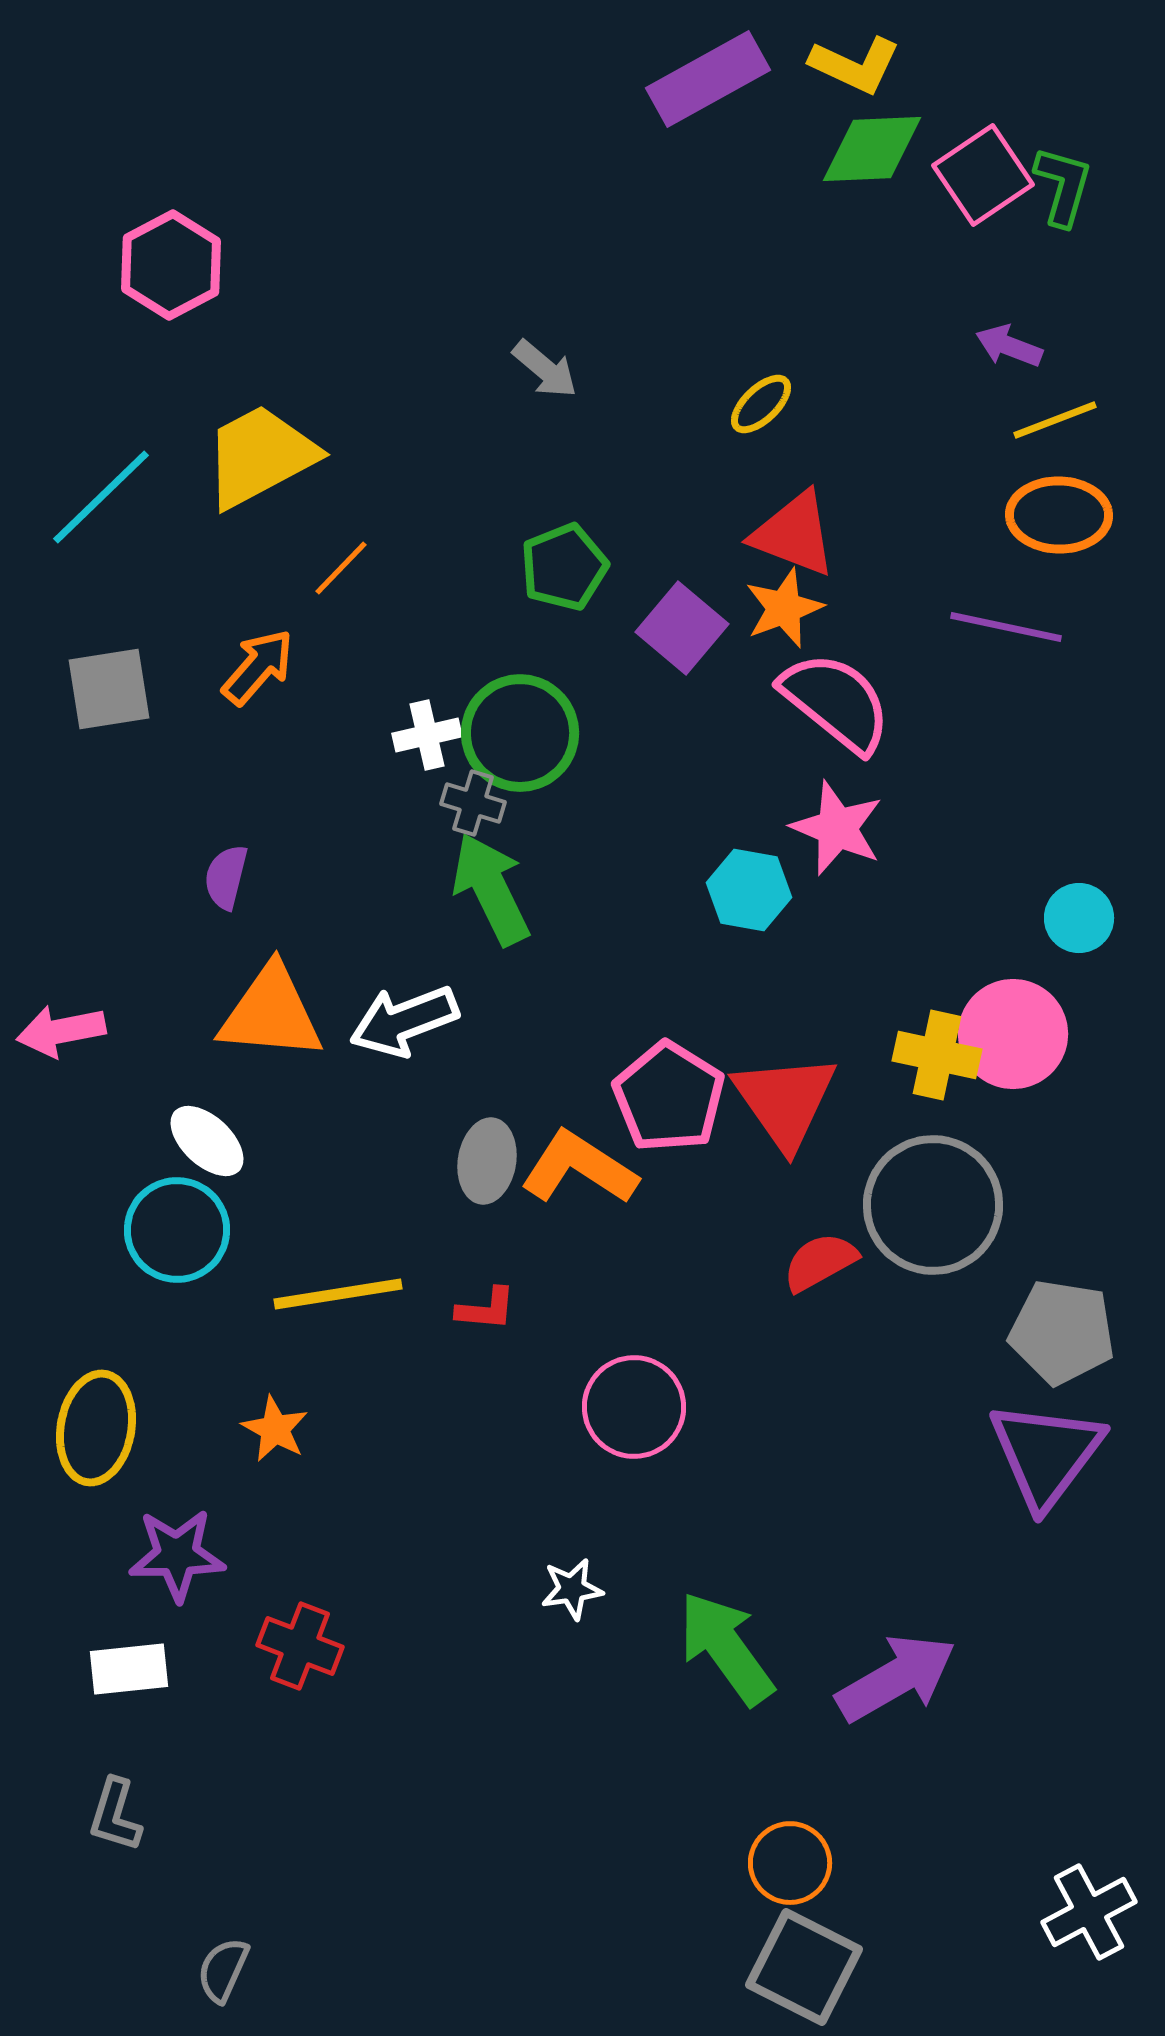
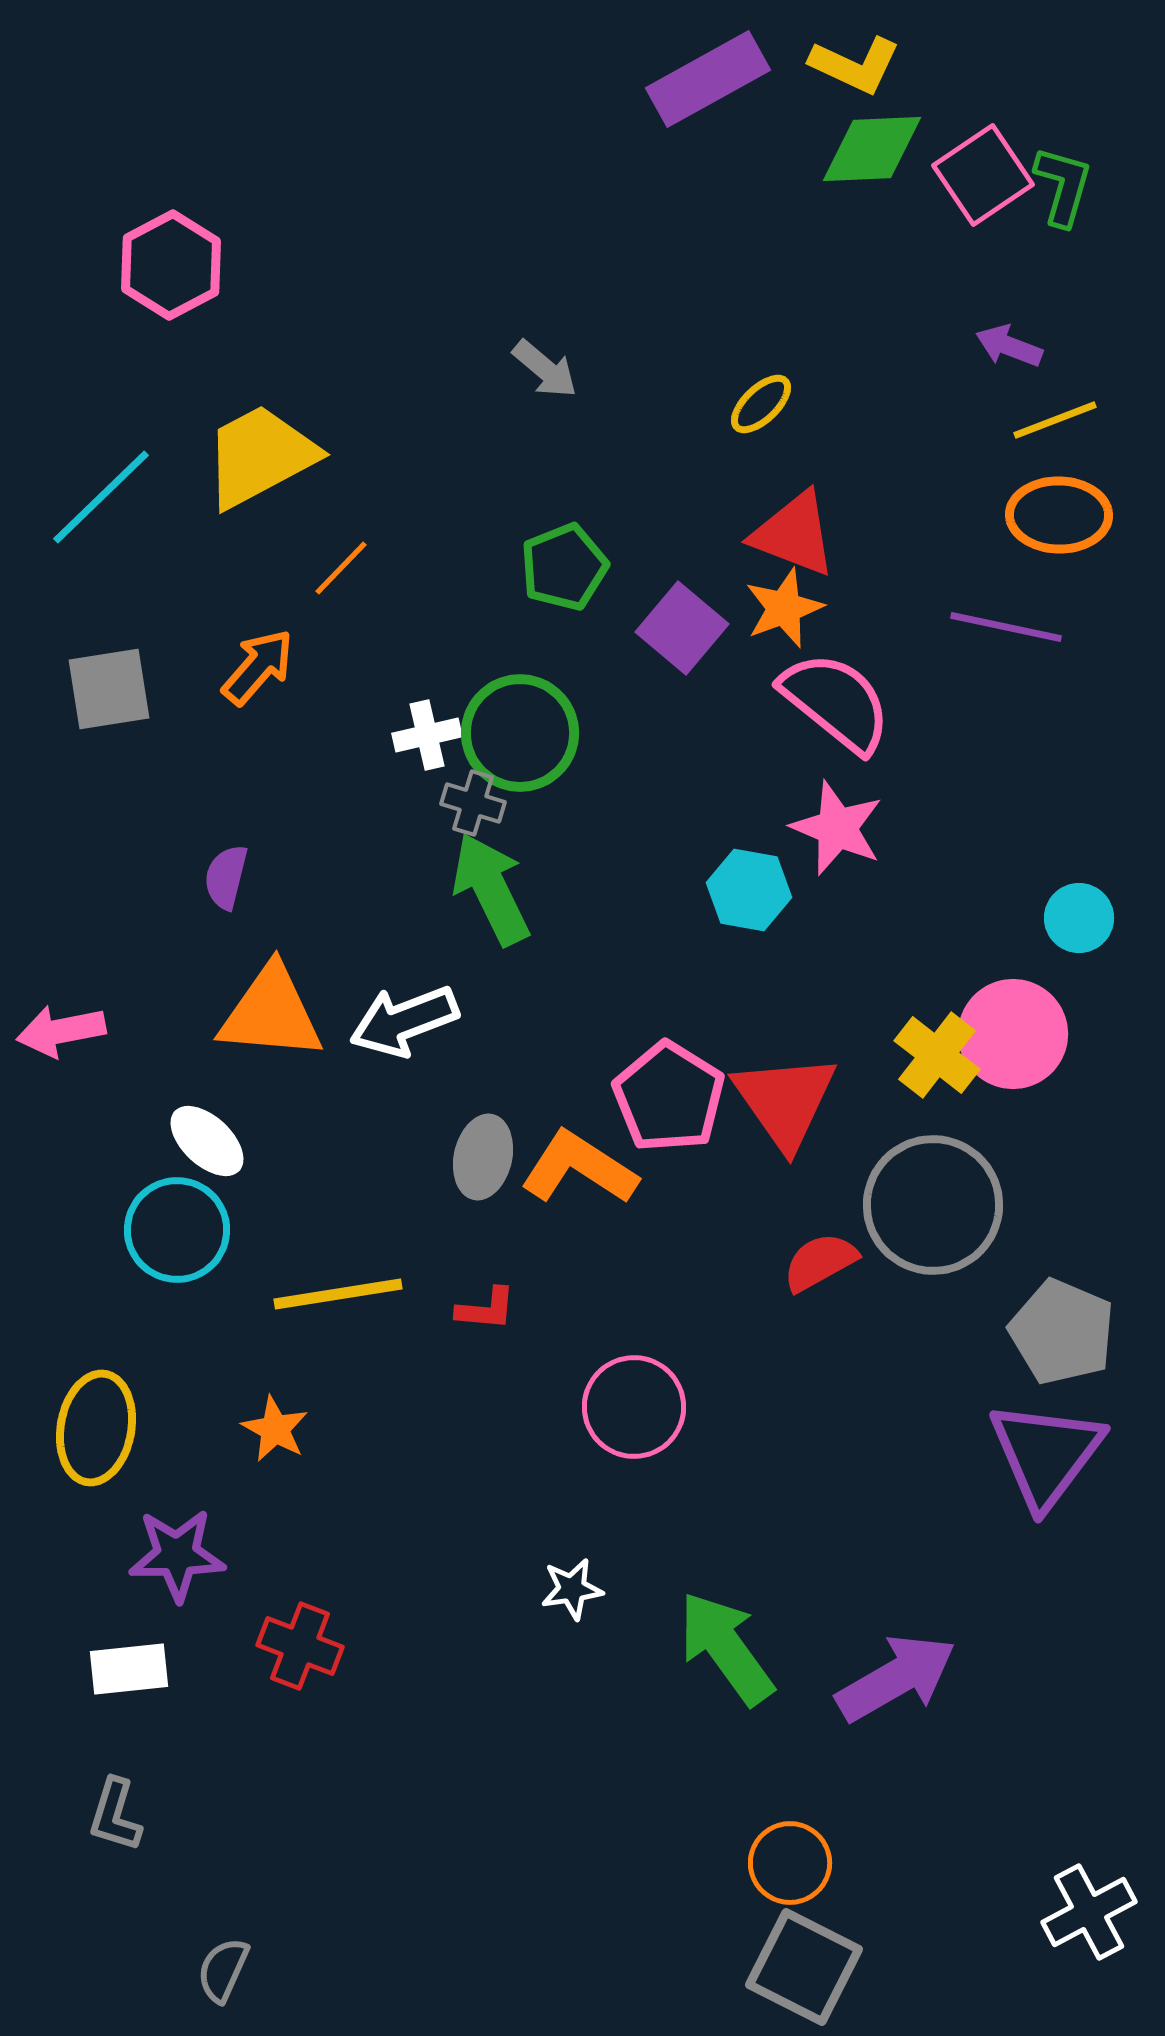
yellow cross at (937, 1055): rotated 26 degrees clockwise
gray ellipse at (487, 1161): moved 4 px left, 4 px up; rotated 4 degrees clockwise
gray pentagon at (1062, 1332): rotated 14 degrees clockwise
